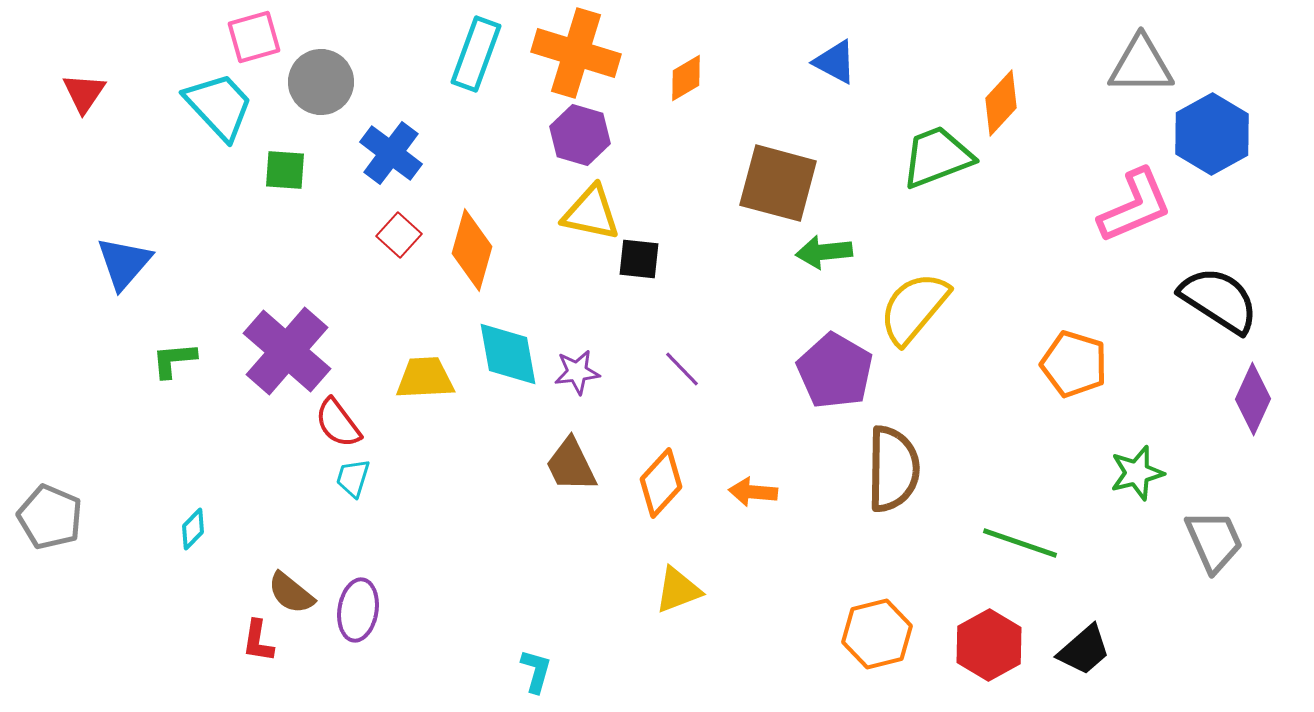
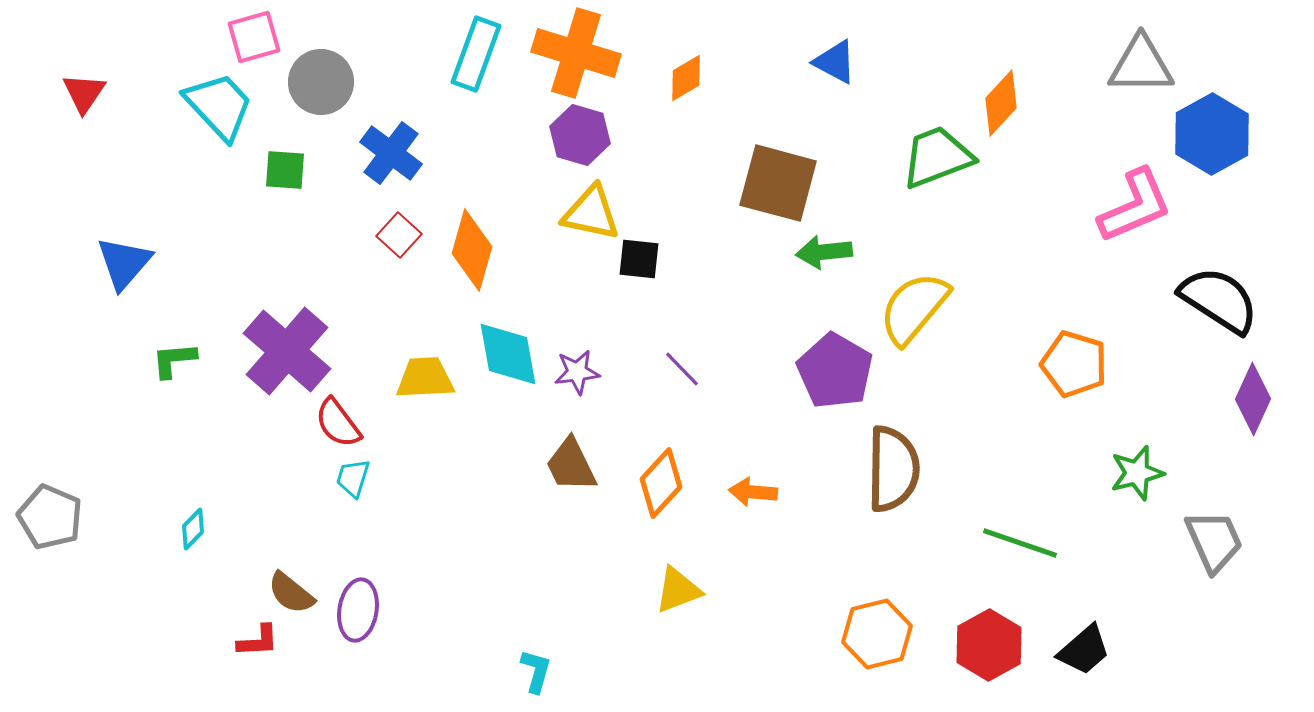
red L-shape at (258, 641): rotated 102 degrees counterclockwise
